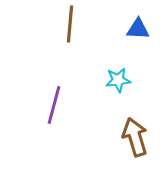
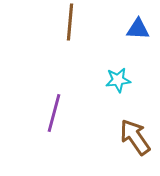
brown line: moved 2 px up
purple line: moved 8 px down
brown arrow: rotated 18 degrees counterclockwise
